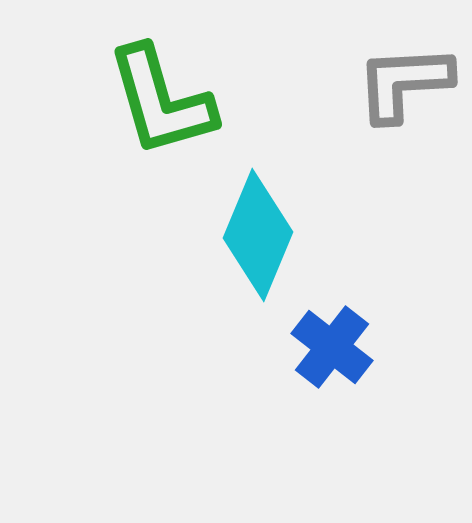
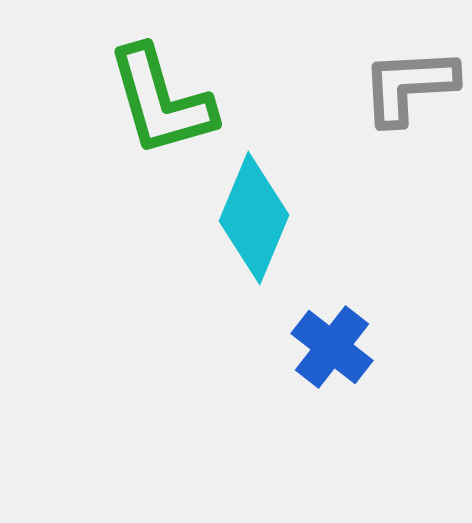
gray L-shape: moved 5 px right, 3 px down
cyan diamond: moved 4 px left, 17 px up
